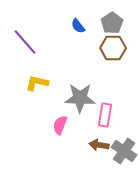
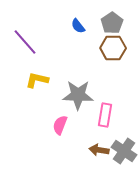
yellow L-shape: moved 3 px up
gray star: moved 2 px left, 3 px up
brown arrow: moved 5 px down
